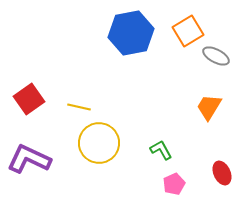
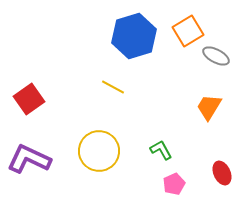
blue hexagon: moved 3 px right, 3 px down; rotated 6 degrees counterclockwise
yellow line: moved 34 px right, 20 px up; rotated 15 degrees clockwise
yellow circle: moved 8 px down
